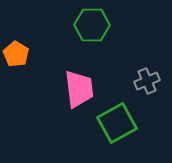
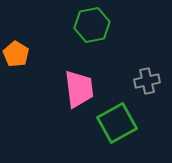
green hexagon: rotated 12 degrees counterclockwise
gray cross: rotated 10 degrees clockwise
